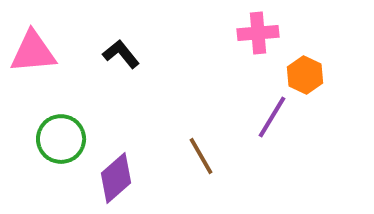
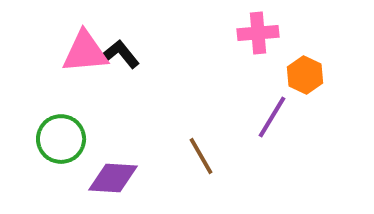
pink triangle: moved 52 px right
purple diamond: moved 3 px left; rotated 45 degrees clockwise
